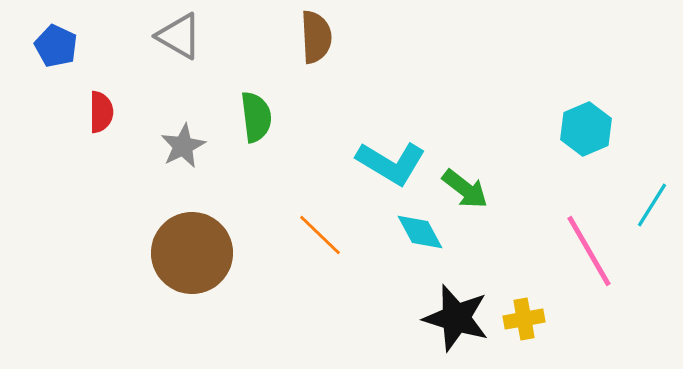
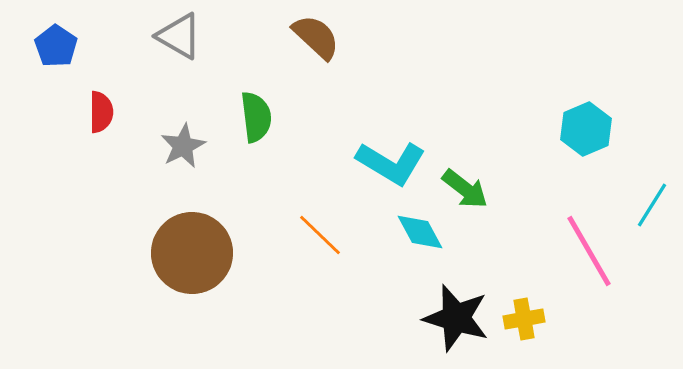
brown semicircle: rotated 44 degrees counterclockwise
blue pentagon: rotated 9 degrees clockwise
